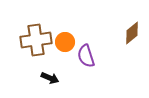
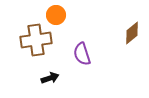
orange circle: moved 9 px left, 27 px up
purple semicircle: moved 4 px left, 2 px up
black arrow: rotated 42 degrees counterclockwise
